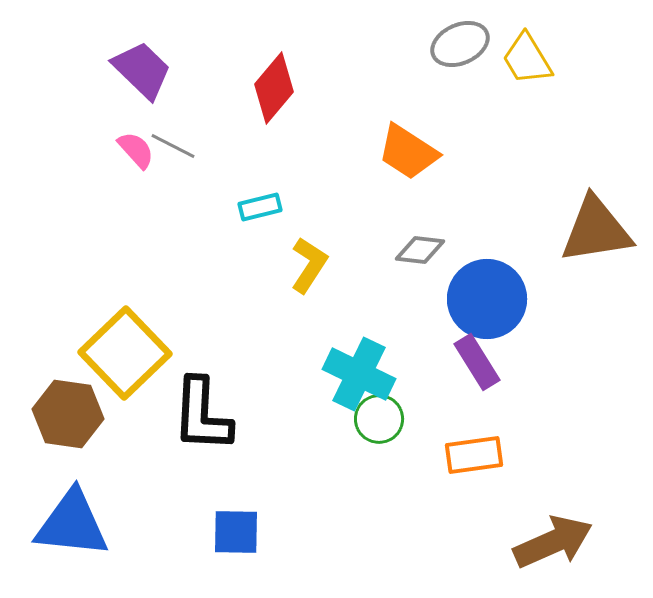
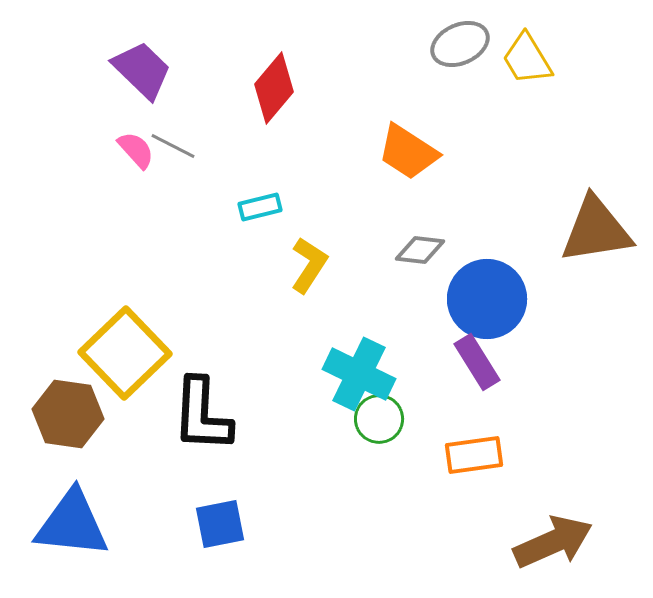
blue square: moved 16 px left, 8 px up; rotated 12 degrees counterclockwise
